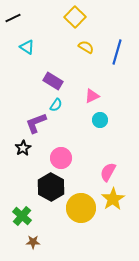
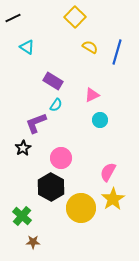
yellow semicircle: moved 4 px right
pink triangle: moved 1 px up
